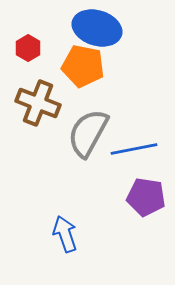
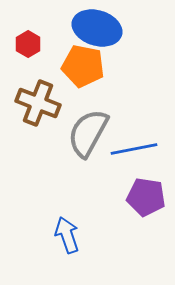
red hexagon: moved 4 px up
blue arrow: moved 2 px right, 1 px down
